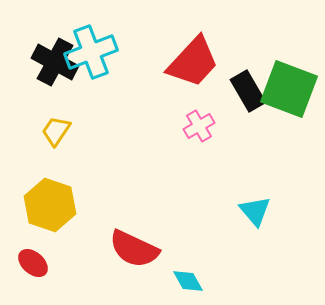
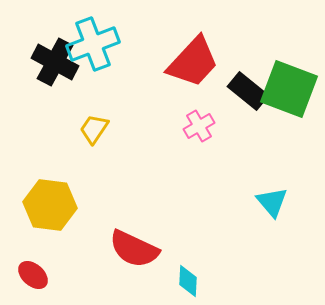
cyan cross: moved 2 px right, 8 px up
black rectangle: rotated 21 degrees counterclockwise
yellow trapezoid: moved 38 px right, 2 px up
yellow hexagon: rotated 12 degrees counterclockwise
cyan triangle: moved 17 px right, 9 px up
red ellipse: moved 12 px down
cyan diamond: rotated 32 degrees clockwise
